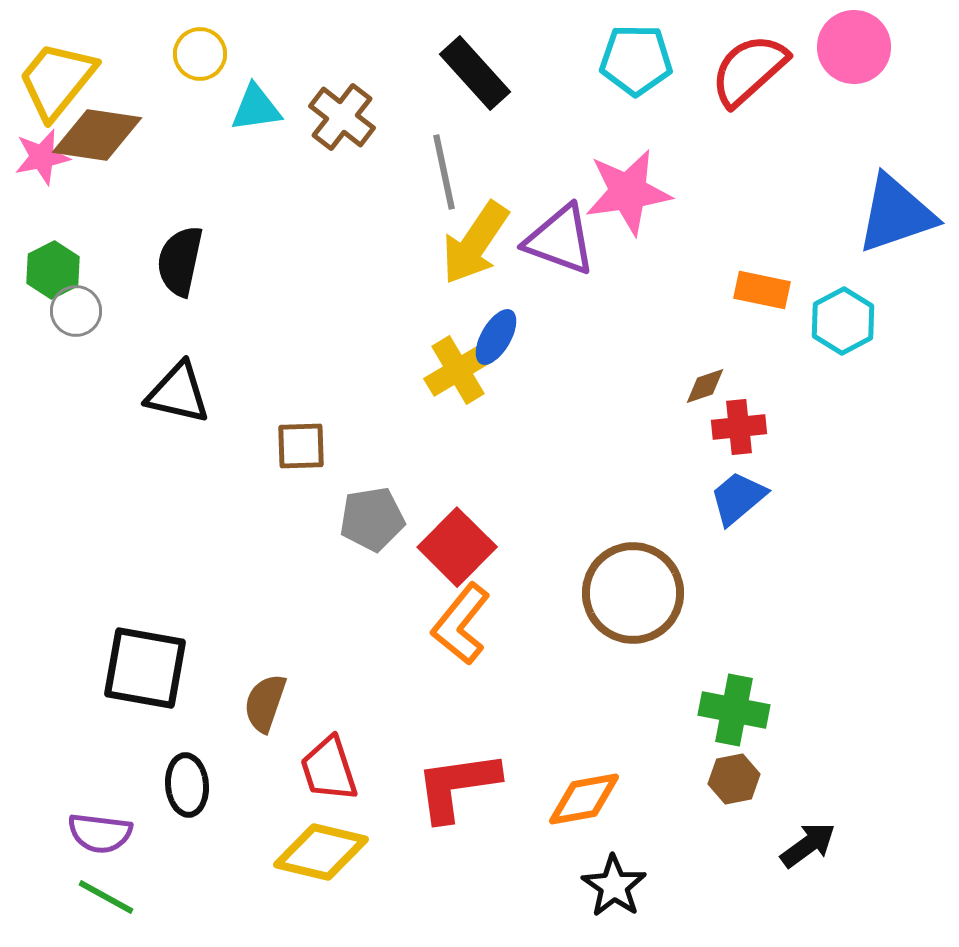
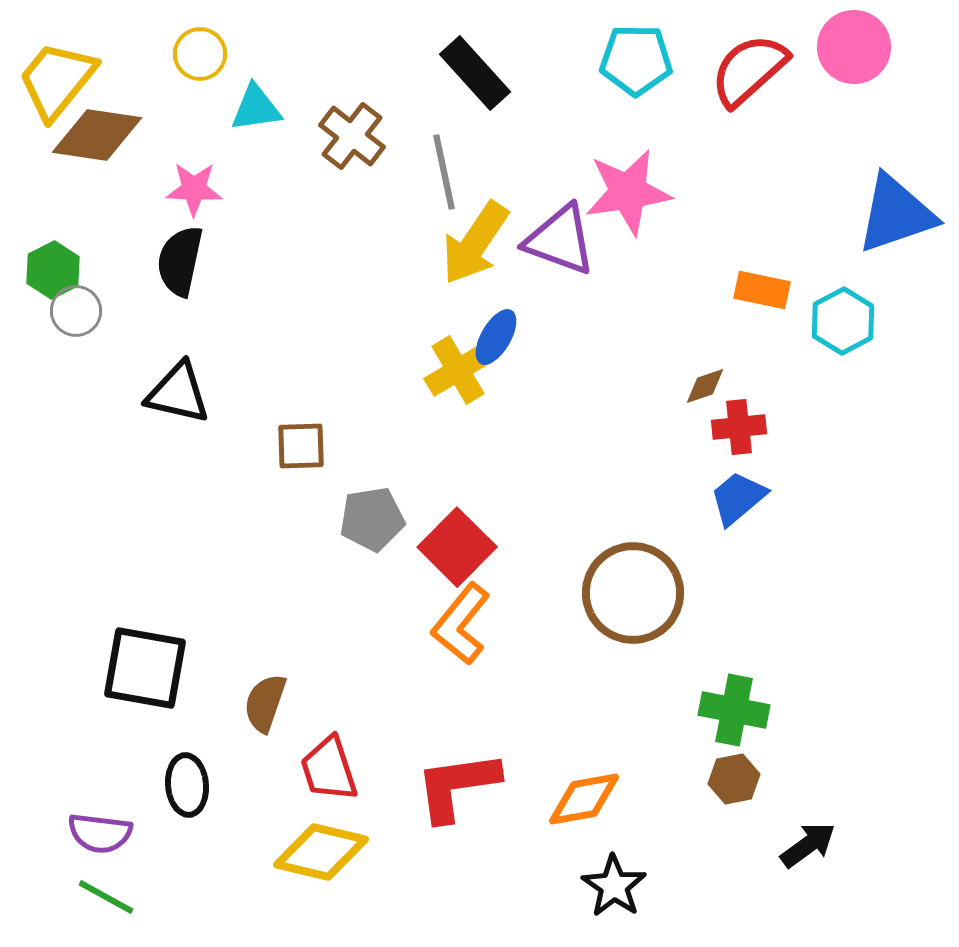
brown cross at (342, 117): moved 10 px right, 19 px down
pink star at (42, 157): moved 152 px right, 32 px down; rotated 14 degrees clockwise
